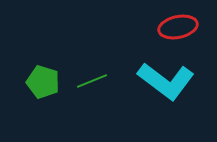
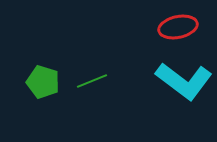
cyan L-shape: moved 18 px right
